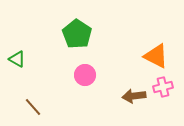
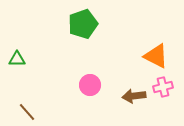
green pentagon: moved 6 px right, 10 px up; rotated 20 degrees clockwise
green triangle: rotated 30 degrees counterclockwise
pink circle: moved 5 px right, 10 px down
brown line: moved 6 px left, 5 px down
